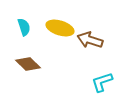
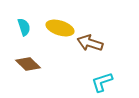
brown arrow: moved 3 px down
